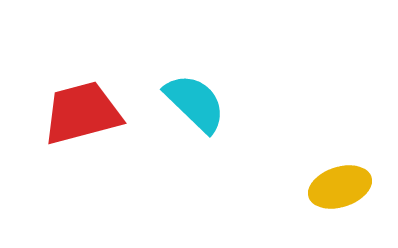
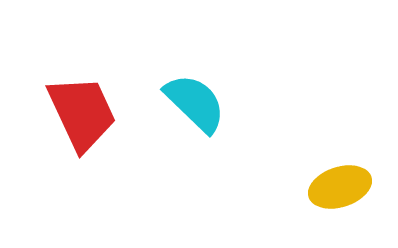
red trapezoid: rotated 80 degrees clockwise
